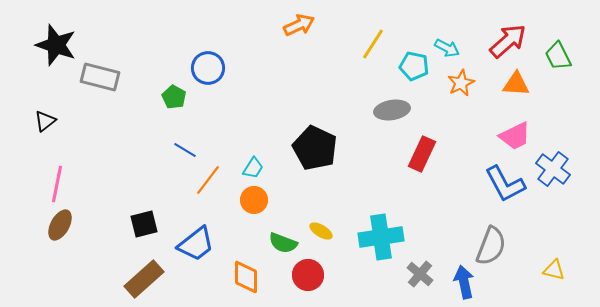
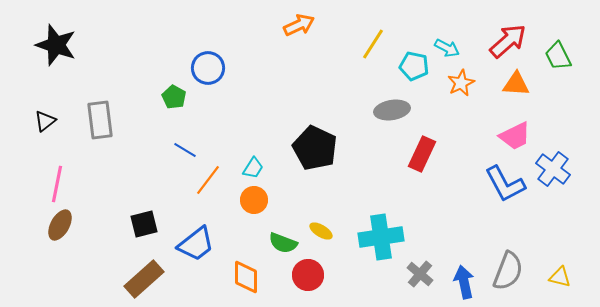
gray rectangle: moved 43 px down; rotated 69 degrees clockwise
gray semicircle: moved 17 px right, 25 px down
yellow triangle: moved 6 px right, 7 px down
